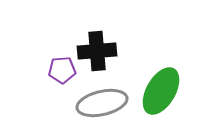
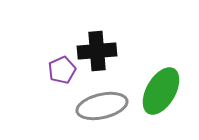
purple pentagon: rotated 20 degrees counterclockwise
gray ellipse: moved 3 px down
